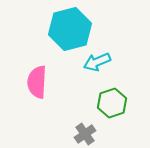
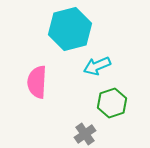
cyan arrow: moved 4 px down
